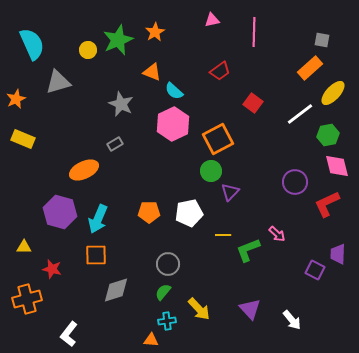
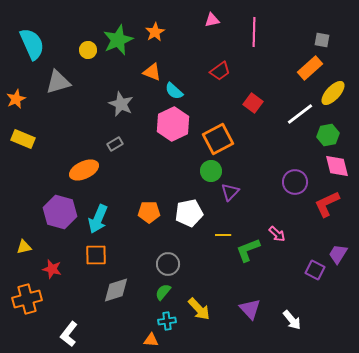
yellow triangle at (24, 247): rotated 14 degrees counterclockwise
purple trapezoid at (338, 254): rotated 30 degrees clockwise
